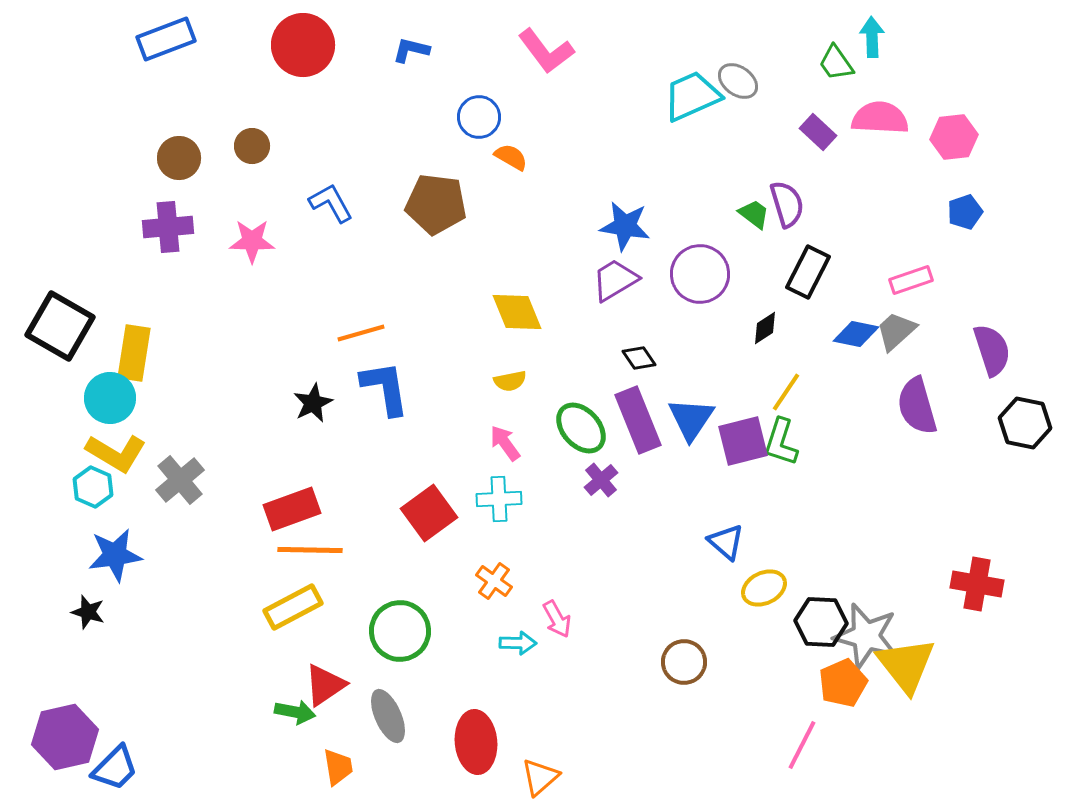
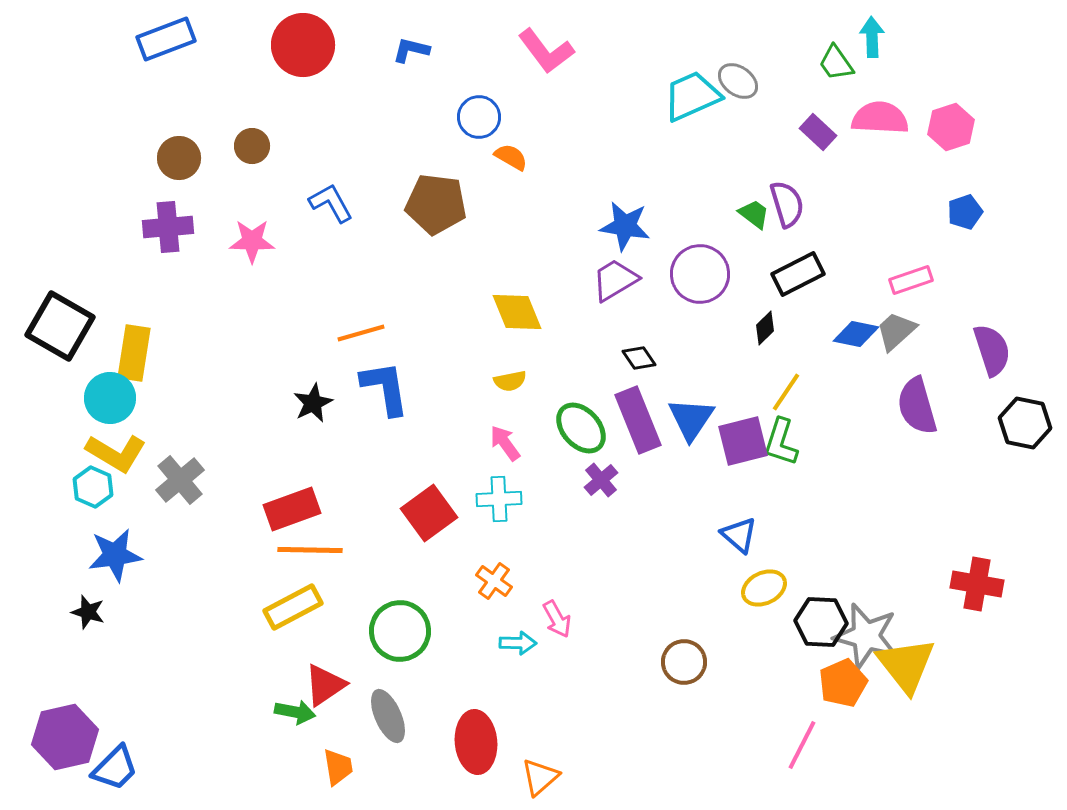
pink hexagon at (954, 137): moved 3 px left, 10 px up; rotated 12 degrees counterclockwise
black rectangle at (808, 272): moved 10 px left, 2 px down; rotated 36 degrees clockwise
black diamond at (765, 328): rotated 12 degrees counterclockwise
blue triangle at (726, 542): moved 13 px right, 7 px up
